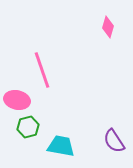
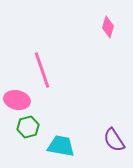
purple semicircle: moved 1 px up
